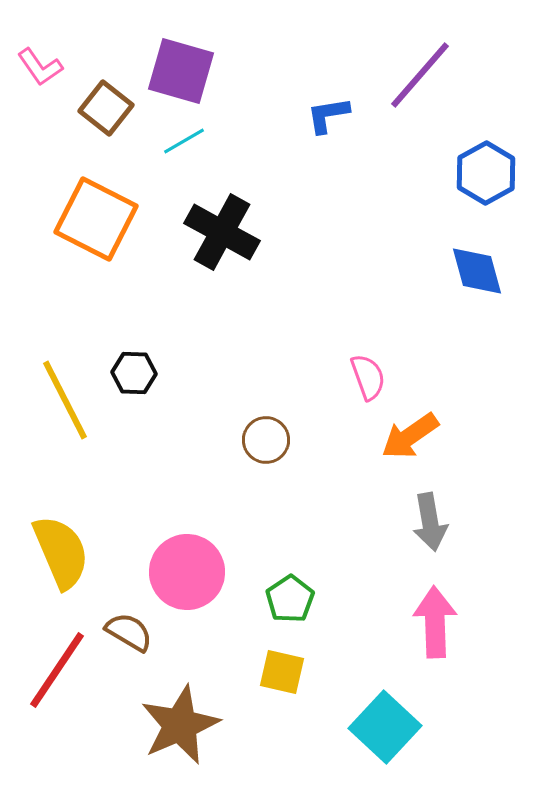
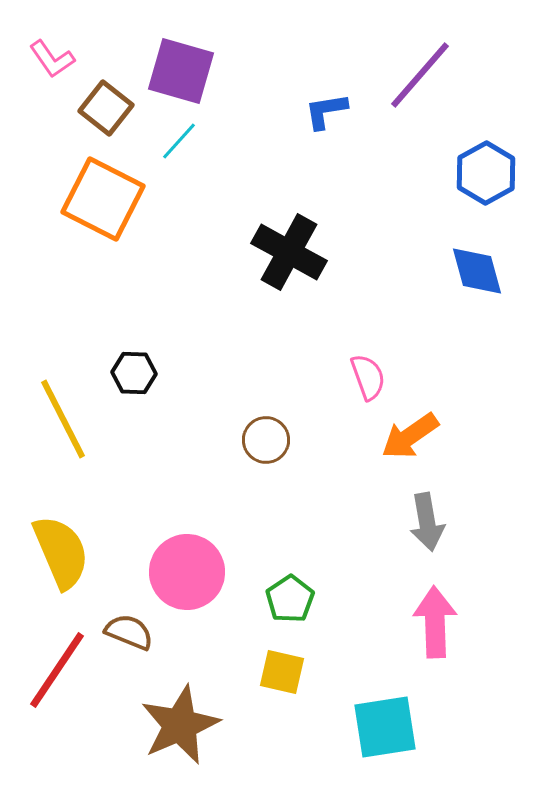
pink L-shape: moved 12 px right, 8 px up
blue L-shape: moved 2 px left, 4 px up
cyan line: moved 5 px left; rotated 18 degrees counterclockwise
orange square: moved 7 px right, 20 px up
black cross: moved 67 px right, 20 px down
yellow line: moved 2 px left, 19 px down
gray arrow: moved 3 px left
brown semicircle: rotated 9 degrees counterclockwise
cyan square: rotated 38 degrees clockwise
